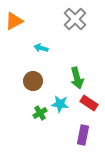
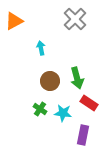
cyan arrow: rotated 64 degrees clockwise
brown circle: moved 17 px right
cyan star: moved 3 px right, 9 px down
green cross: moved 4 px up; rotated 24 degrees counterclockwise
